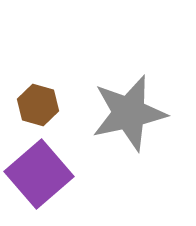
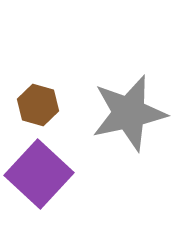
purple square: rotated 6 degrees counterclockwise
